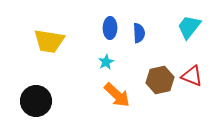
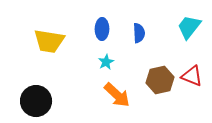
blue ellipse: moved 8 px left, 1 px down
